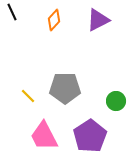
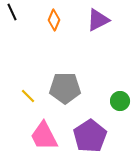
orange diamond: rotated 20 degrees counterclockwise
green circle: moved 4 px right
